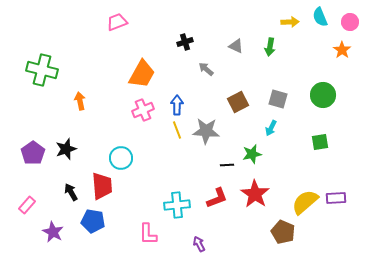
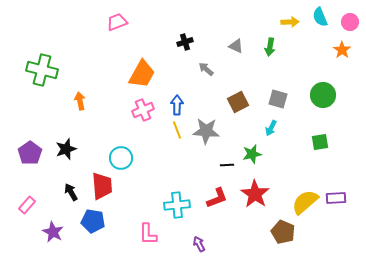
purple pentagon: moved 3 px left
